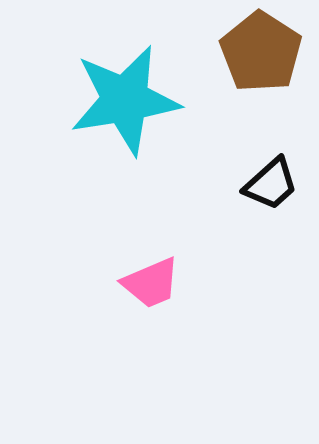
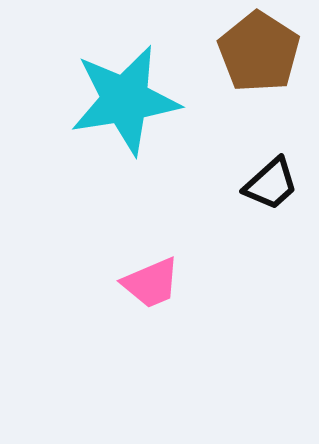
brown pentagon: moved 2 px left
